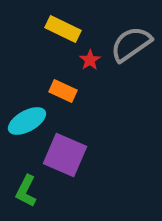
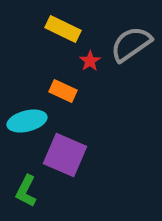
red star: moved 1 px down
cyan ellipse: rotated 15 degrees clockwise
